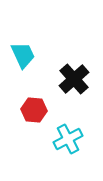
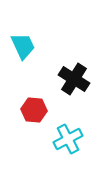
cyan trapezoid: moved 9 px up
black cross: rotated 16 degrees counterclockwise
